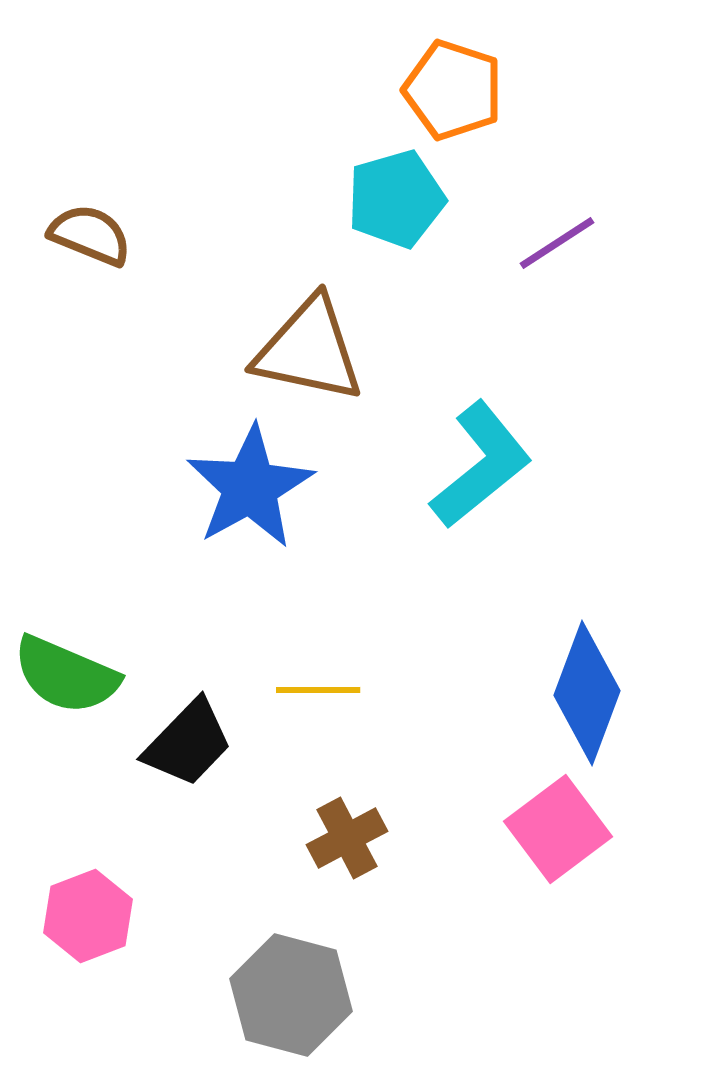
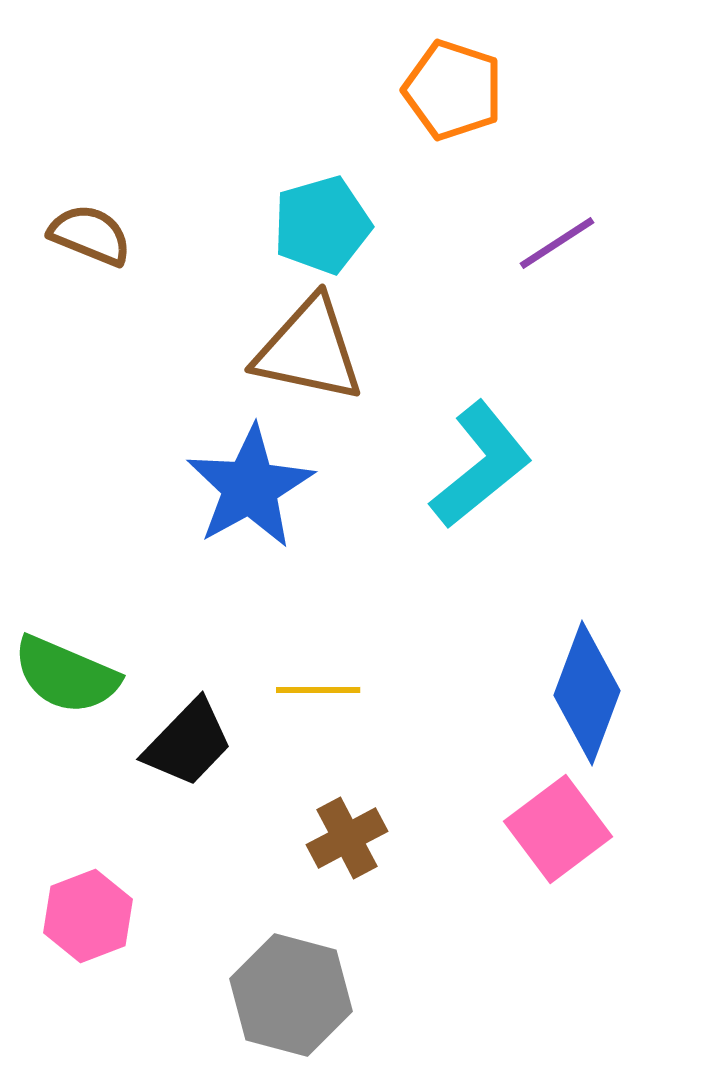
cyan pentagon: moved 74 px left, 26 px down
